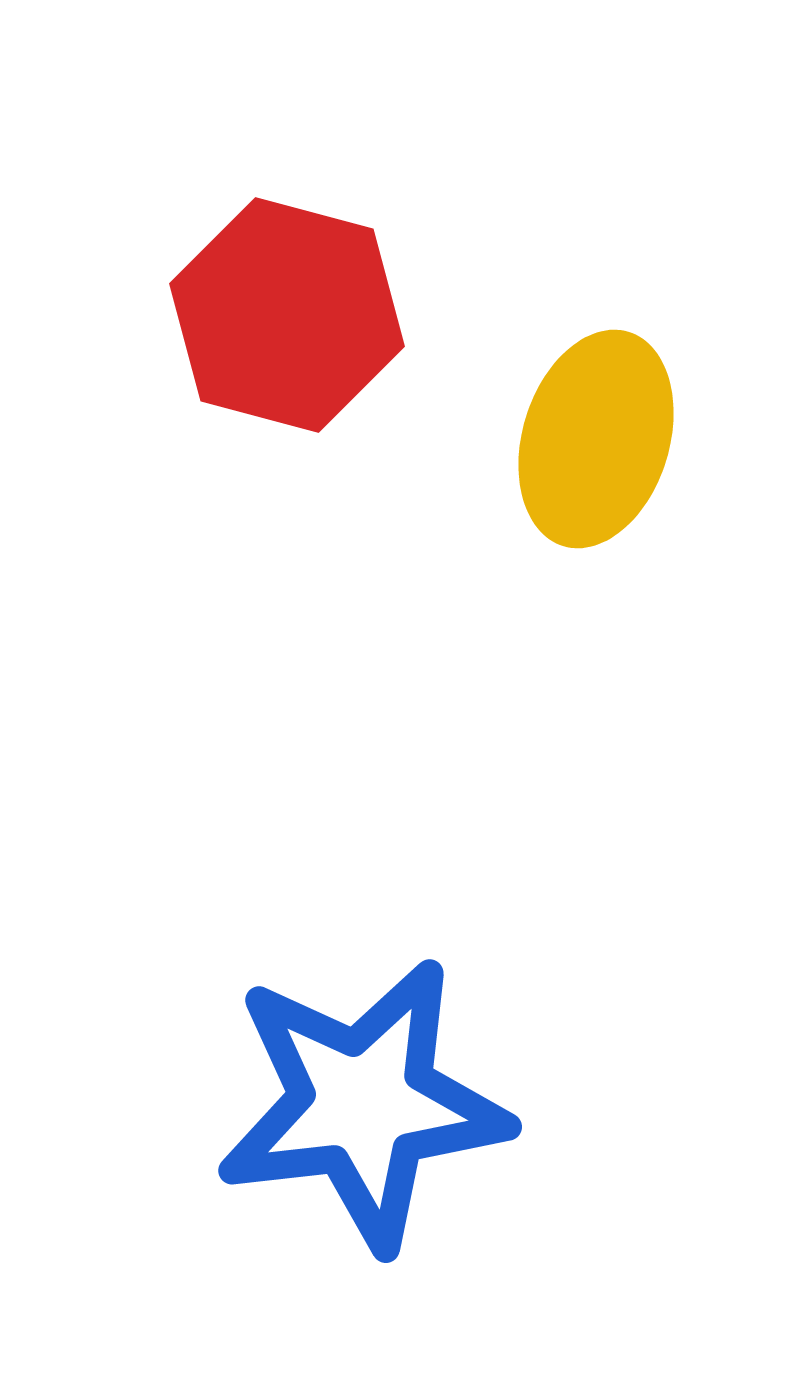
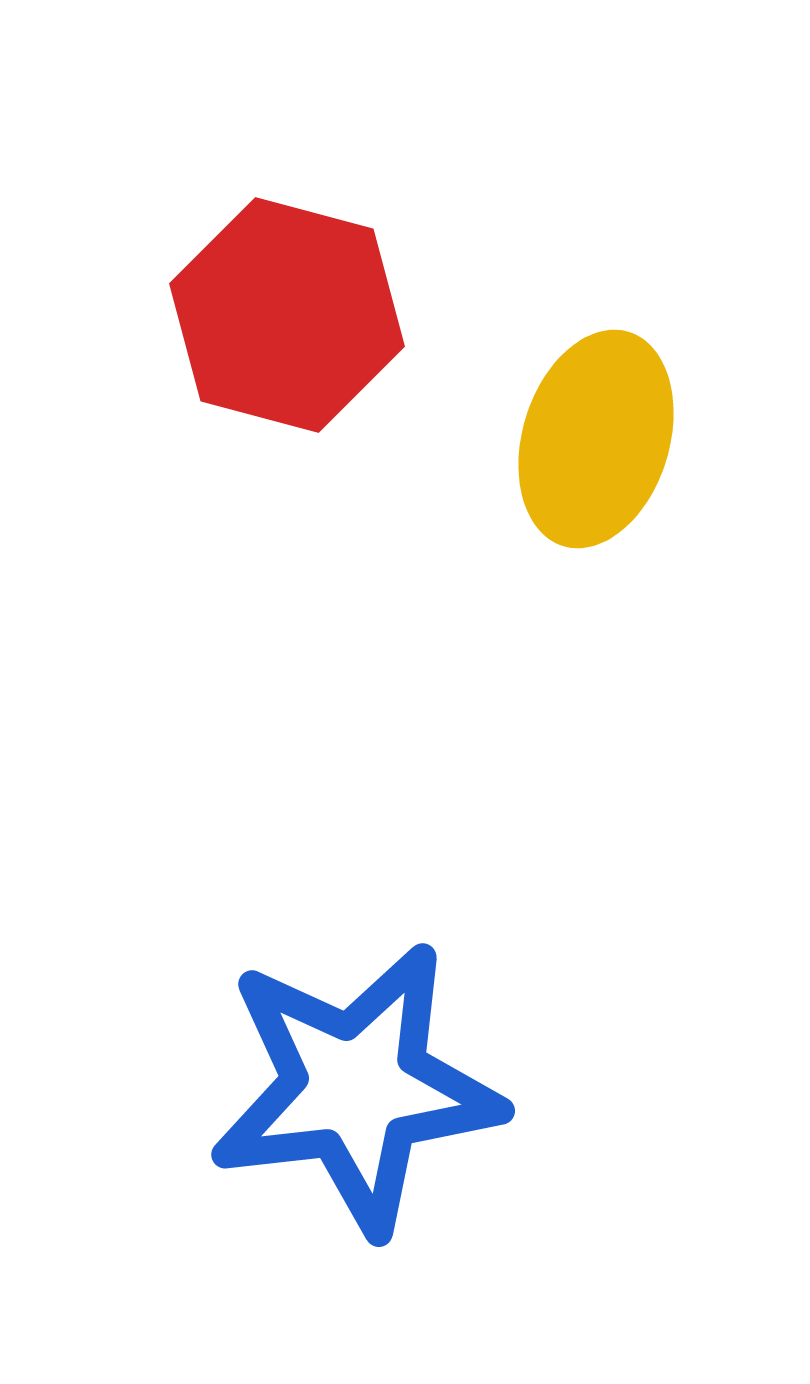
blue star: moved 7 px left, 16 px up
